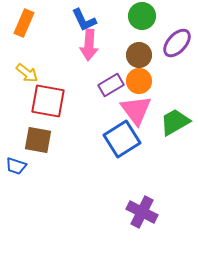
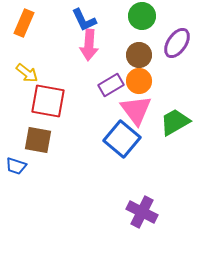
purple ellipse: rotated 8 degrees counterclockwise
blue square: rotated 18 degrees counterclockwise
